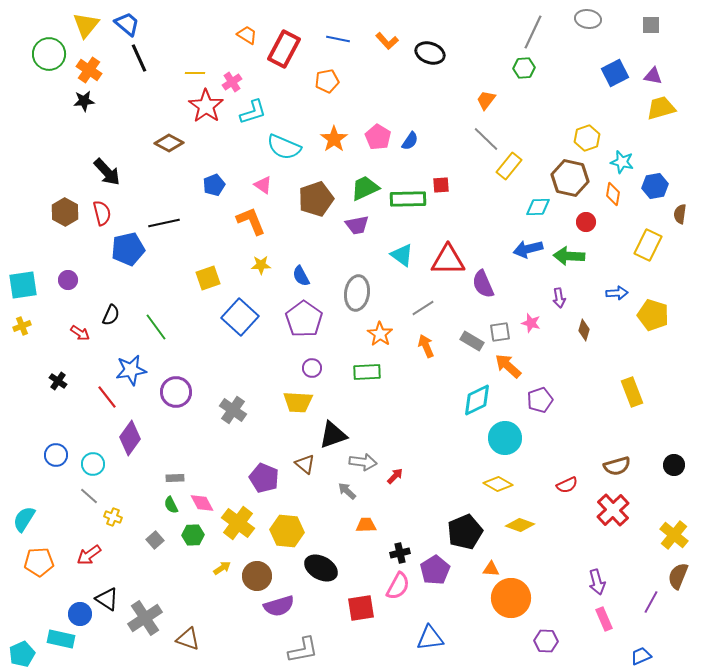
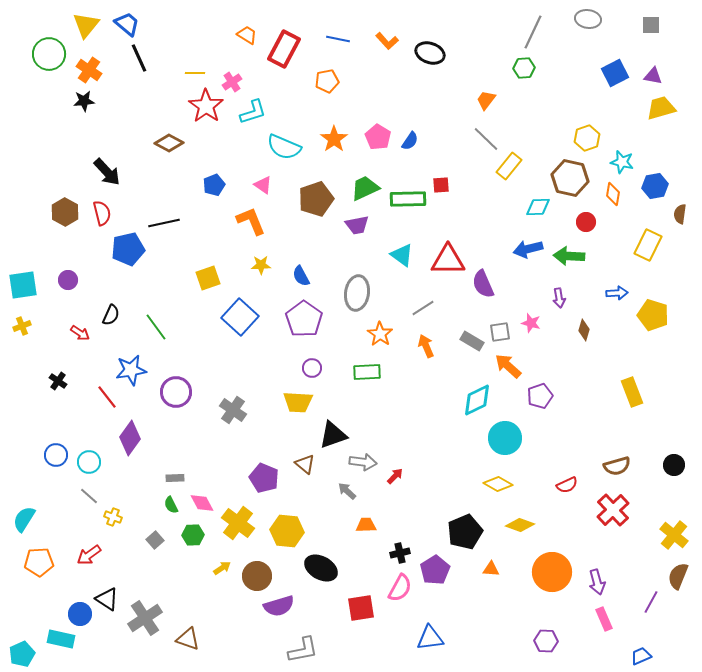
purple pentagon at (540, 400): moved 4 px up
cyan circle at (93, 464): moved 4 px left, 2 px up
pink semicircle at (398, 586): moved 2 px right, 2 px down
orange circle at (511, 598): moved 41 px right, 26 px up
